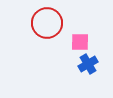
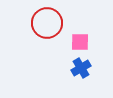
blue cross: moved 7 px left, 4 px down
